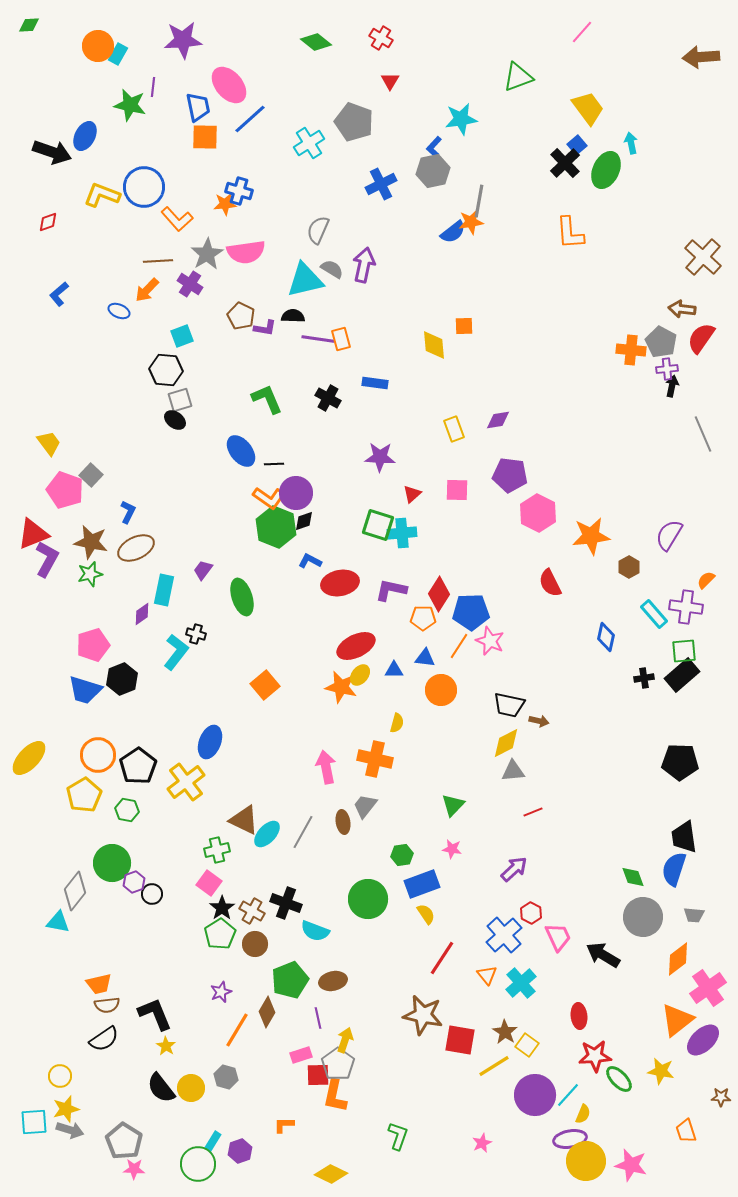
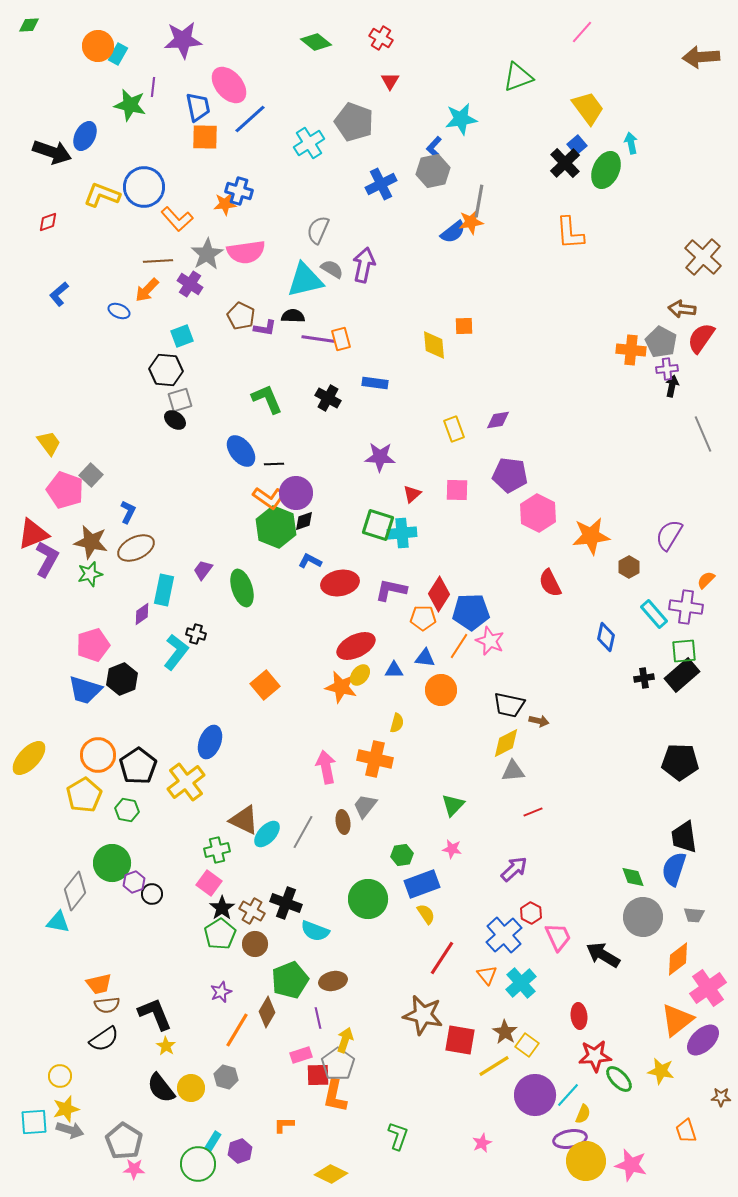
green ellipse at (242, 597): moved 9 px up
